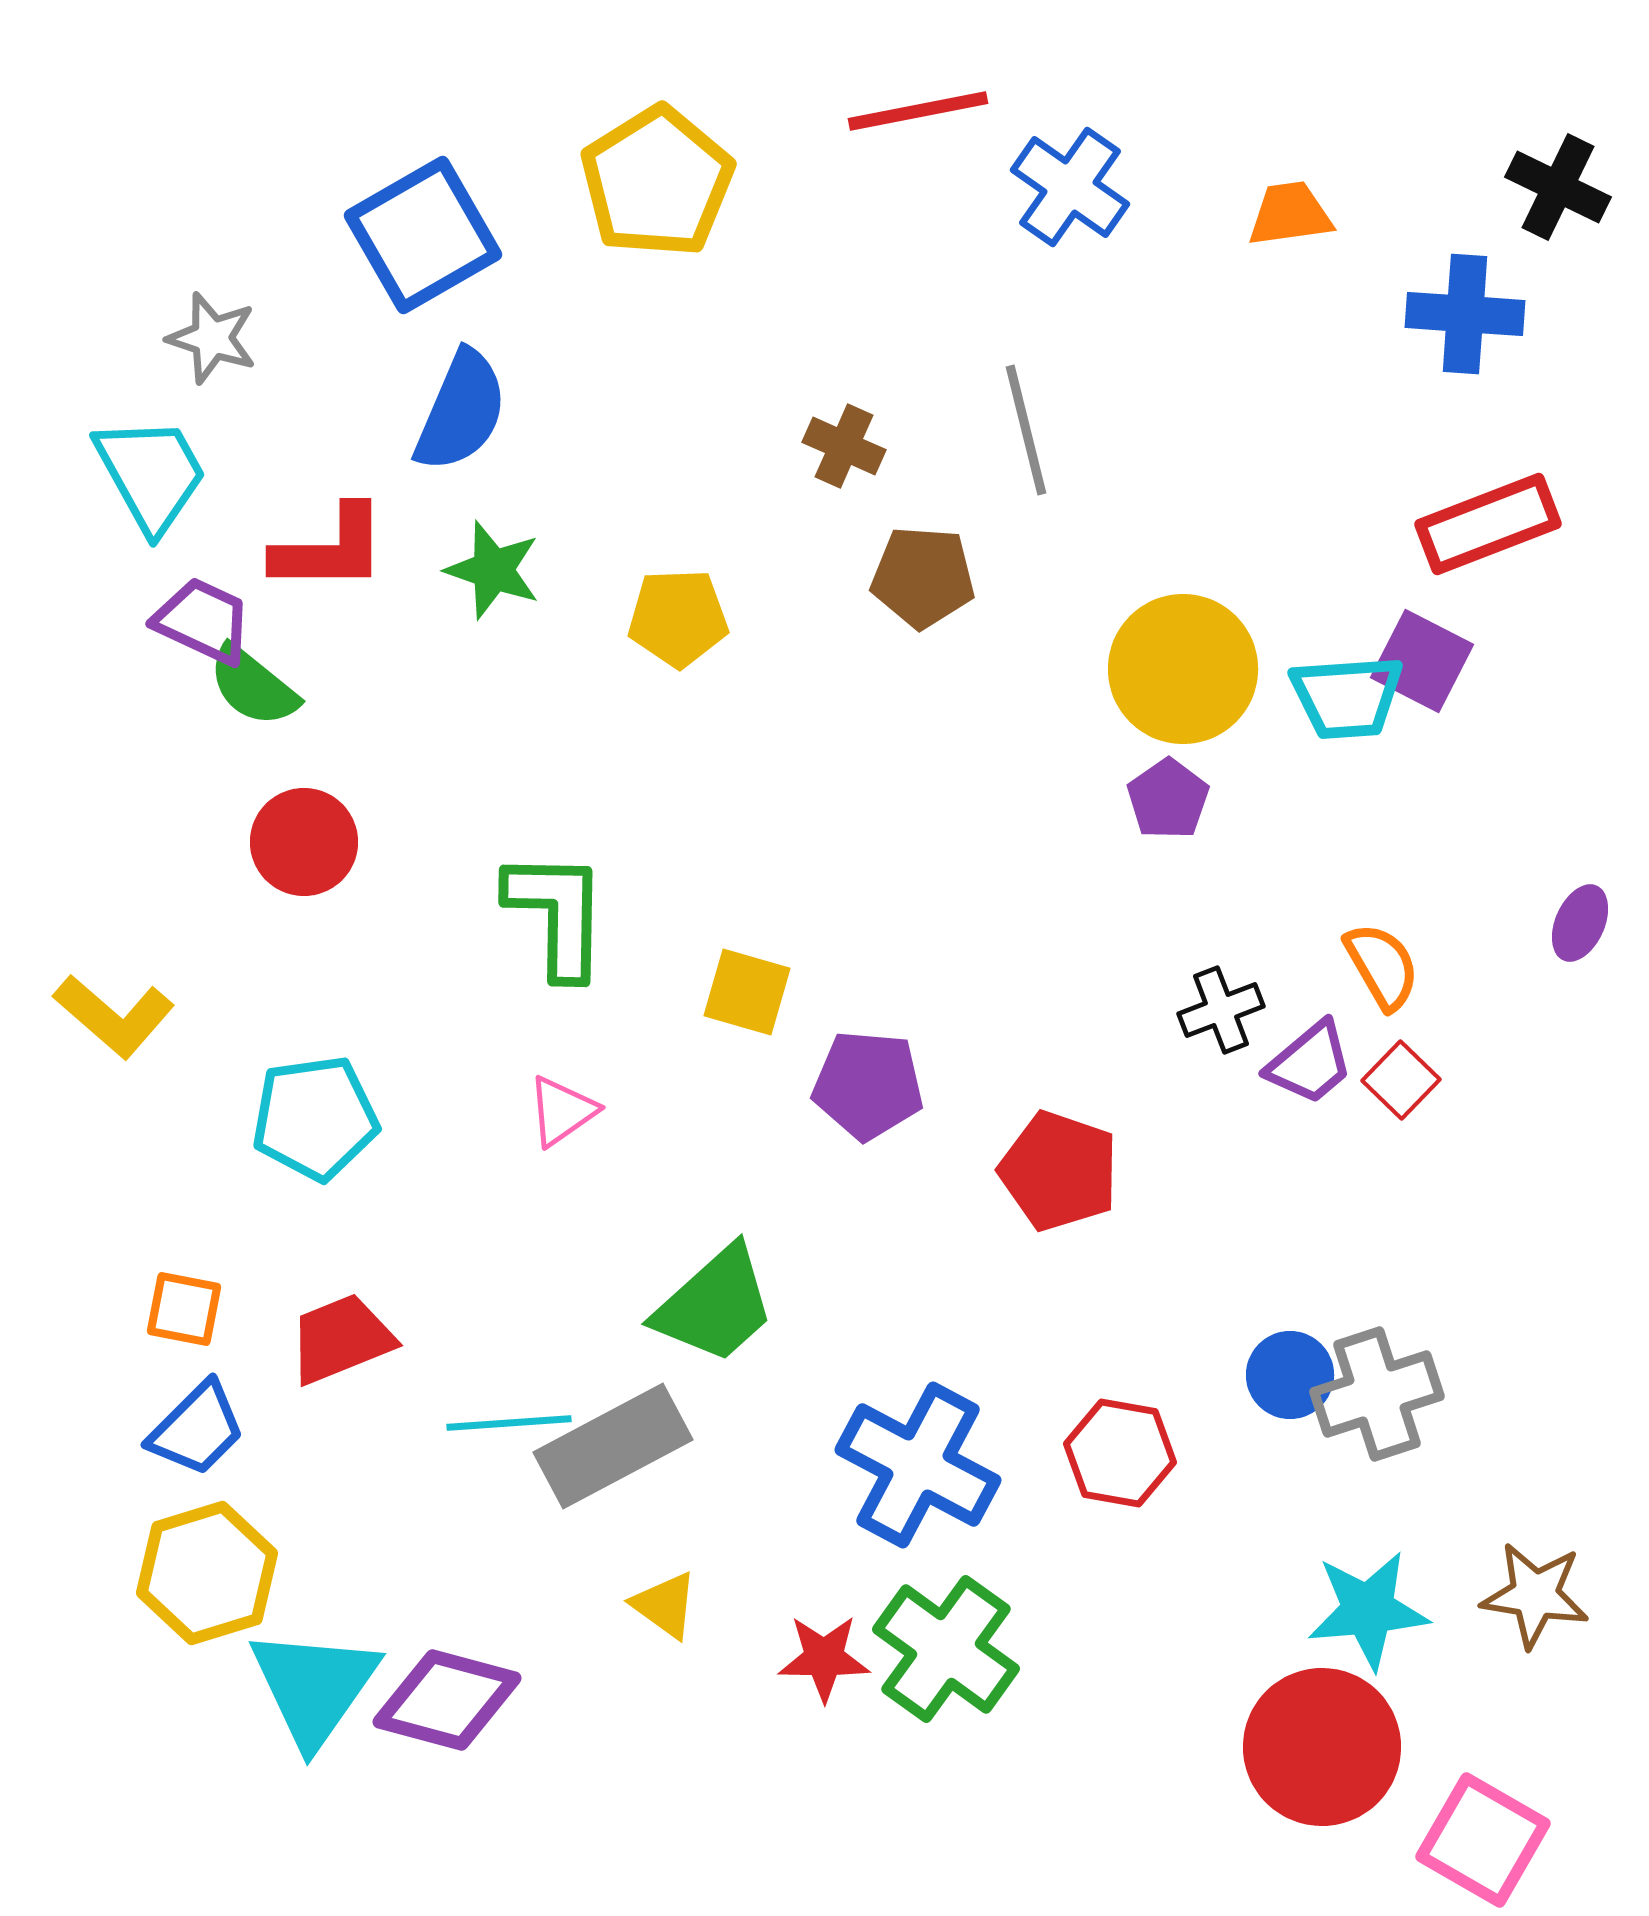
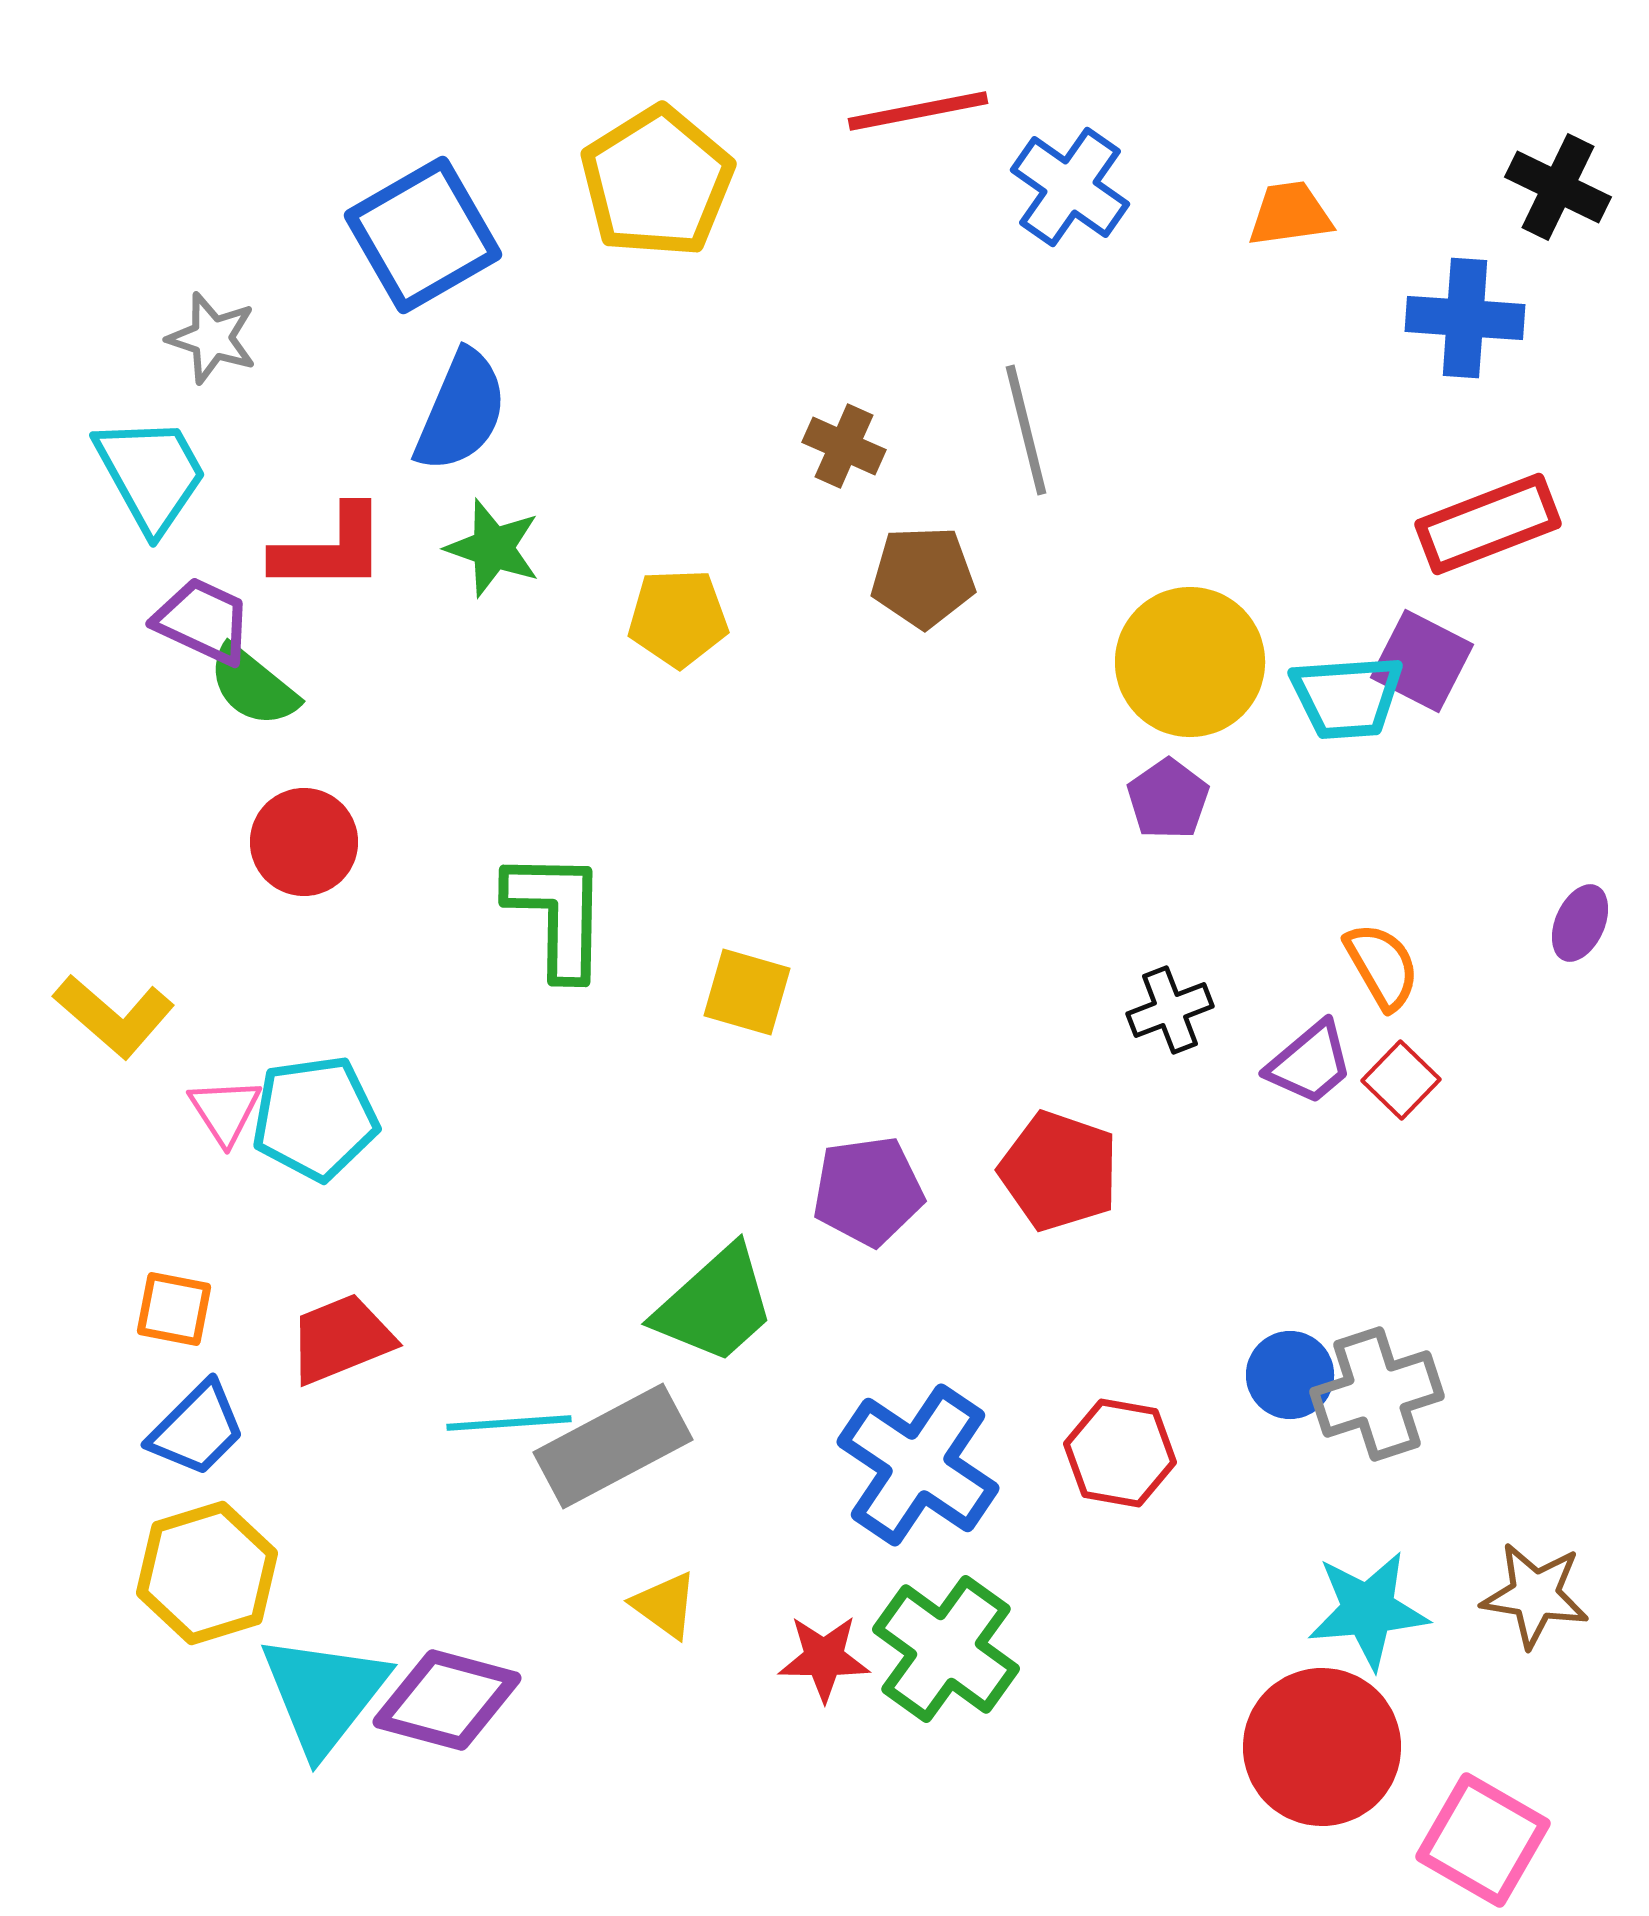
blue cross at (1465, 314): moved 4 px down
green star at (493, 570): moved 22 px up
brown pentagon at (923, 577): rotated 6 degrees counterclockwise
yellow circle at (1183, 669): moved 7 px right, 7 px up
black cross at (1221, 1010): moved 51 px left
purple pentagon at (868, 1085): moved 106 px down; rotated 13 degrees counterclockwise
pink triangle at (562, 1111): moved 337 px left; rotated 28 degrees counterclockwise
orange square at (184, 1309): moved 10 px left
blue cross at (918, 1465): rotated 6 degrees clockwise
cyan triangle at (314, 1687): moved 10 px right, 7 px down; rotated 3 degrees clockwise
